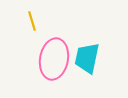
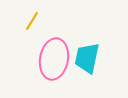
yellow line: rotated 48 degrees clockwise
